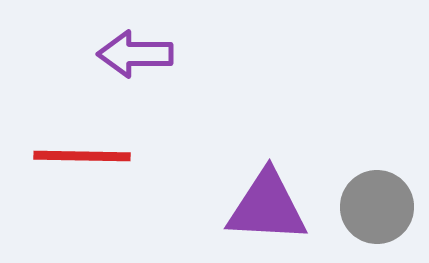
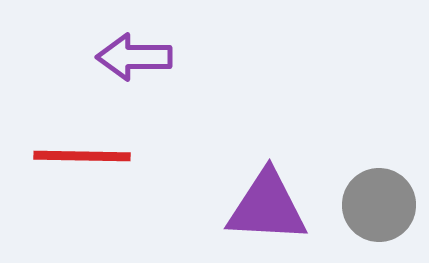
purple arrow: moved 1 px left, 3 px down
gray circle: moved 2 px right, 2 px up
